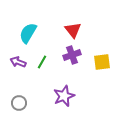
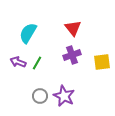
red triangle: moved 2 px up
green line: moved 5 px left, 1 px down
purple star: rotated 25 degrees counterclockwise
gray circle: moved 21 px right, 7 px up
